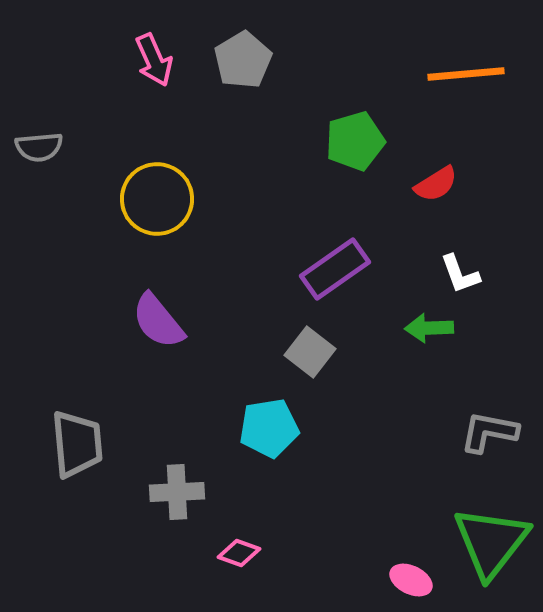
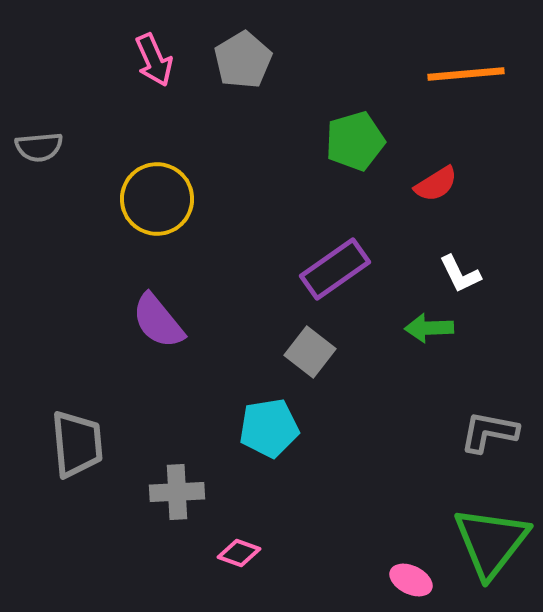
white L-shape: rotated 6 degrees counterclockwise
